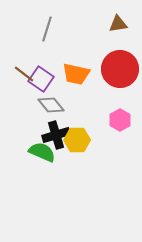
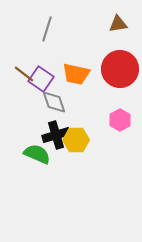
gray diamond: moved 3 px right, 3 px up; rotated 20 degrees clockwise
yellow hexagon: moved 1 px left
green semicircle: moved 5 px left, 2 px down
